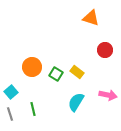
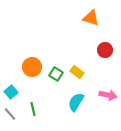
gray line: rotated 24 degrees counterclockwise
